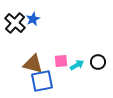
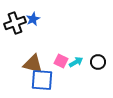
black cross: rotated 30 degrees clockwise
pink square: rotated 32 degrees clockwise
cyan arrow: moved 1 px left, 3 px up
blue square: moved 1 px up; rotated 15 degrees clockwise
